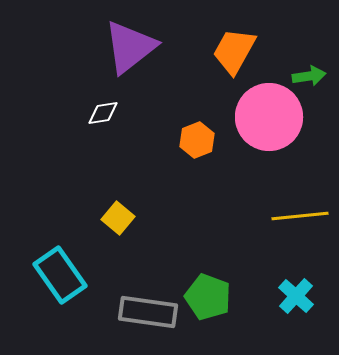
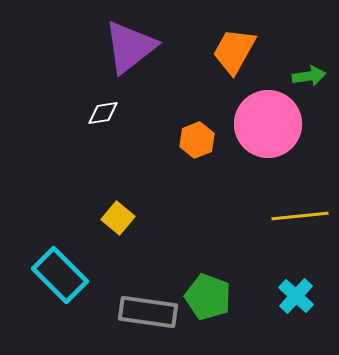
pink circle: moved 1 px left, 7 px down
cyan rectangle: rotated 10 degrees counterclockwise
